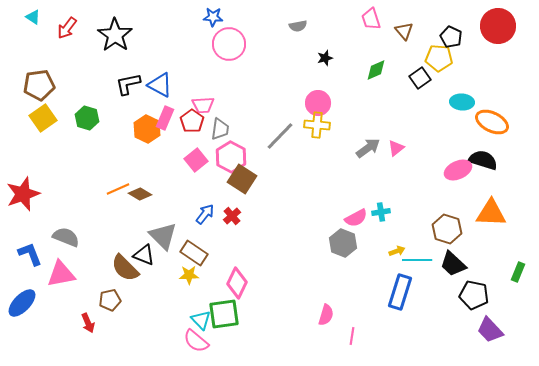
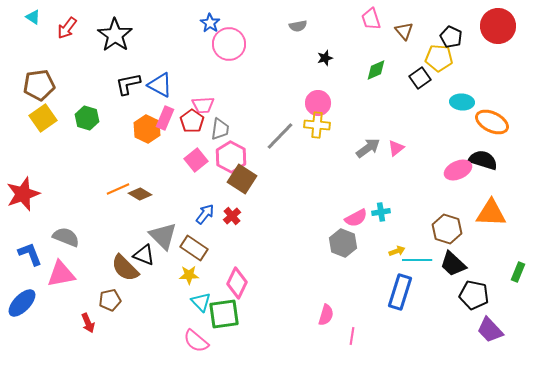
blue star at (213, 17): moved 3 px left, 6 px down; rotated 30 degrees clockwise
brown rectangle at (194, 253): moved 5 px up
cyan triangle at (201, 320): moved 18 px up
